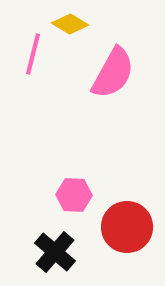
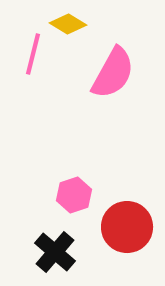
yellow diamond: moved 2 px left
pink hexagon: rotated 20 degrees counterclockwise
